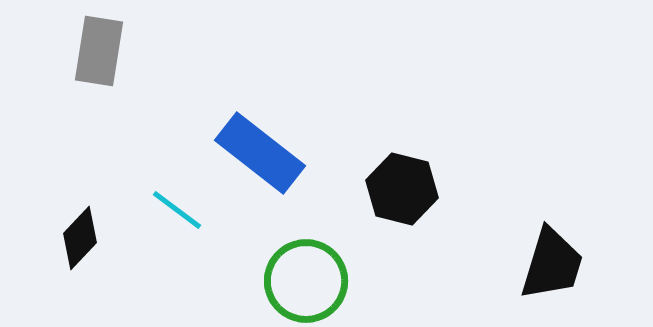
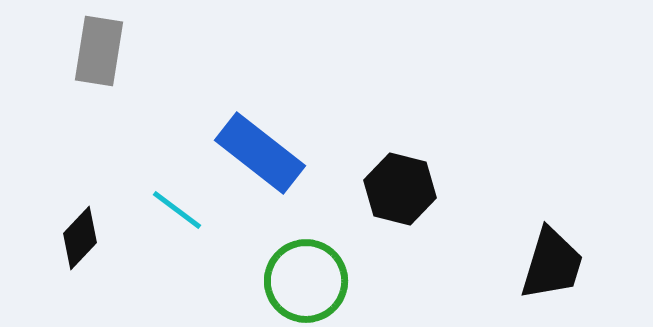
black hexagon: moved 2 px left
